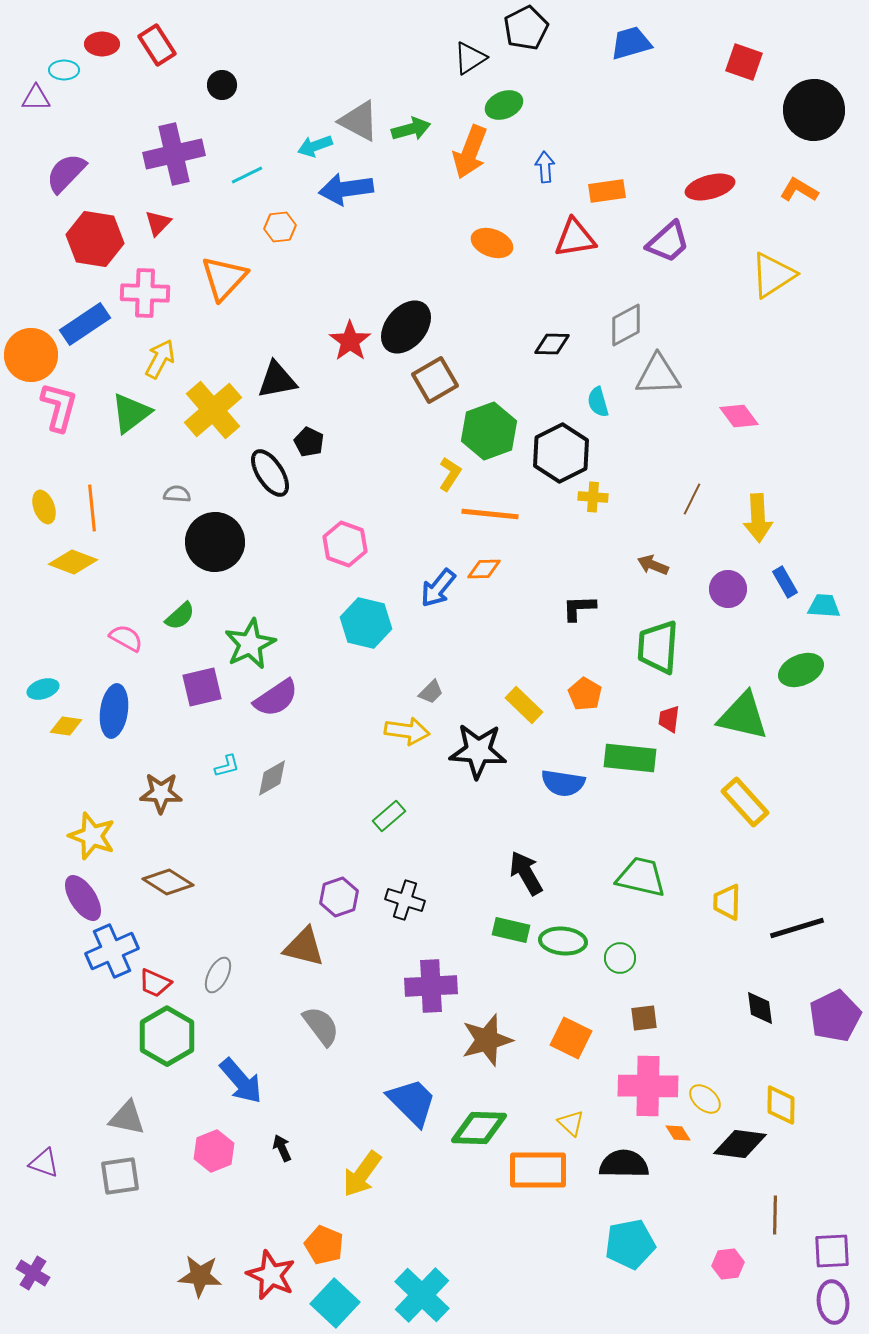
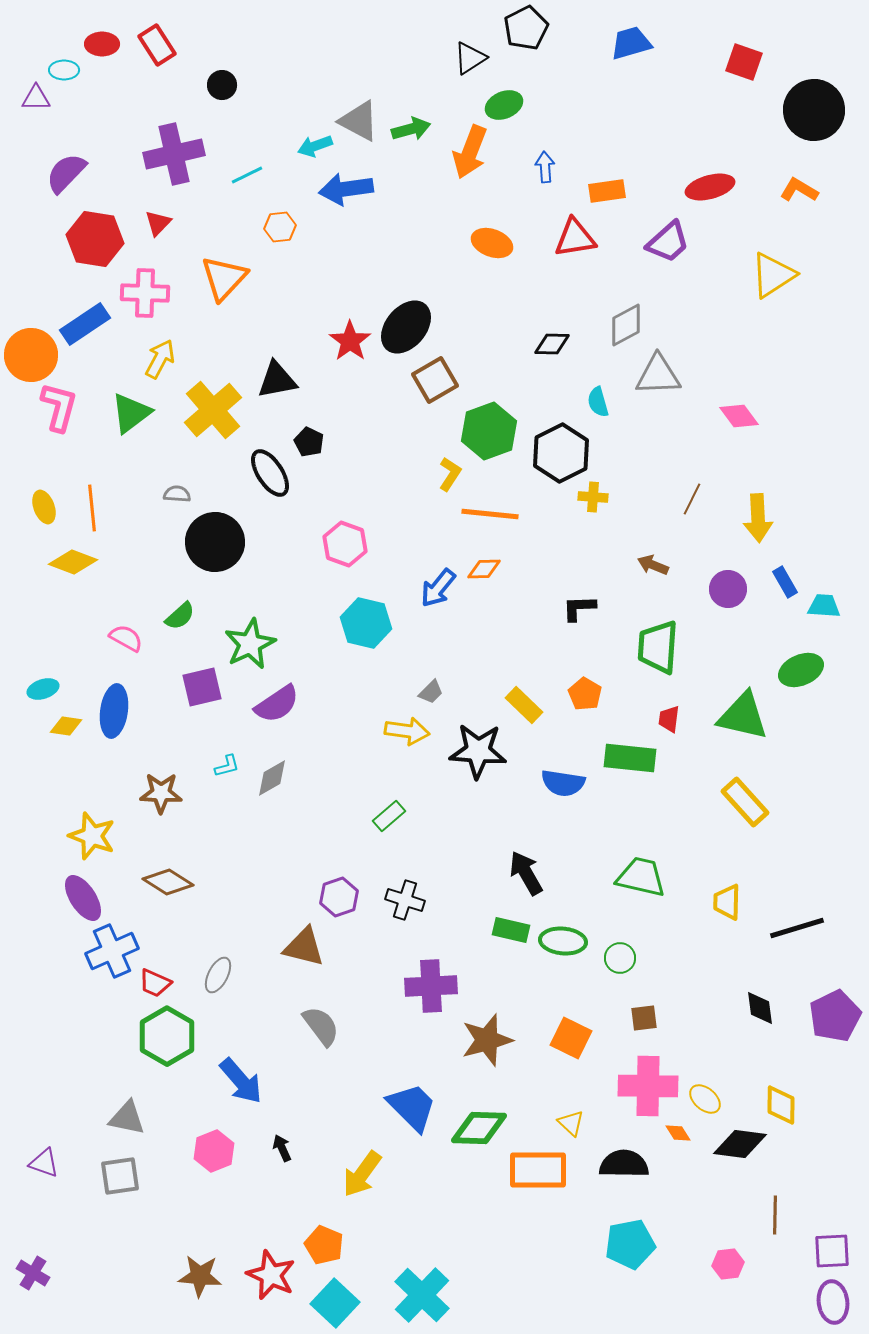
purple semicircle at (276, 698): moved 1 px right, 6 px down
blue trapezoid at (412, 1102): moved 5 px down
